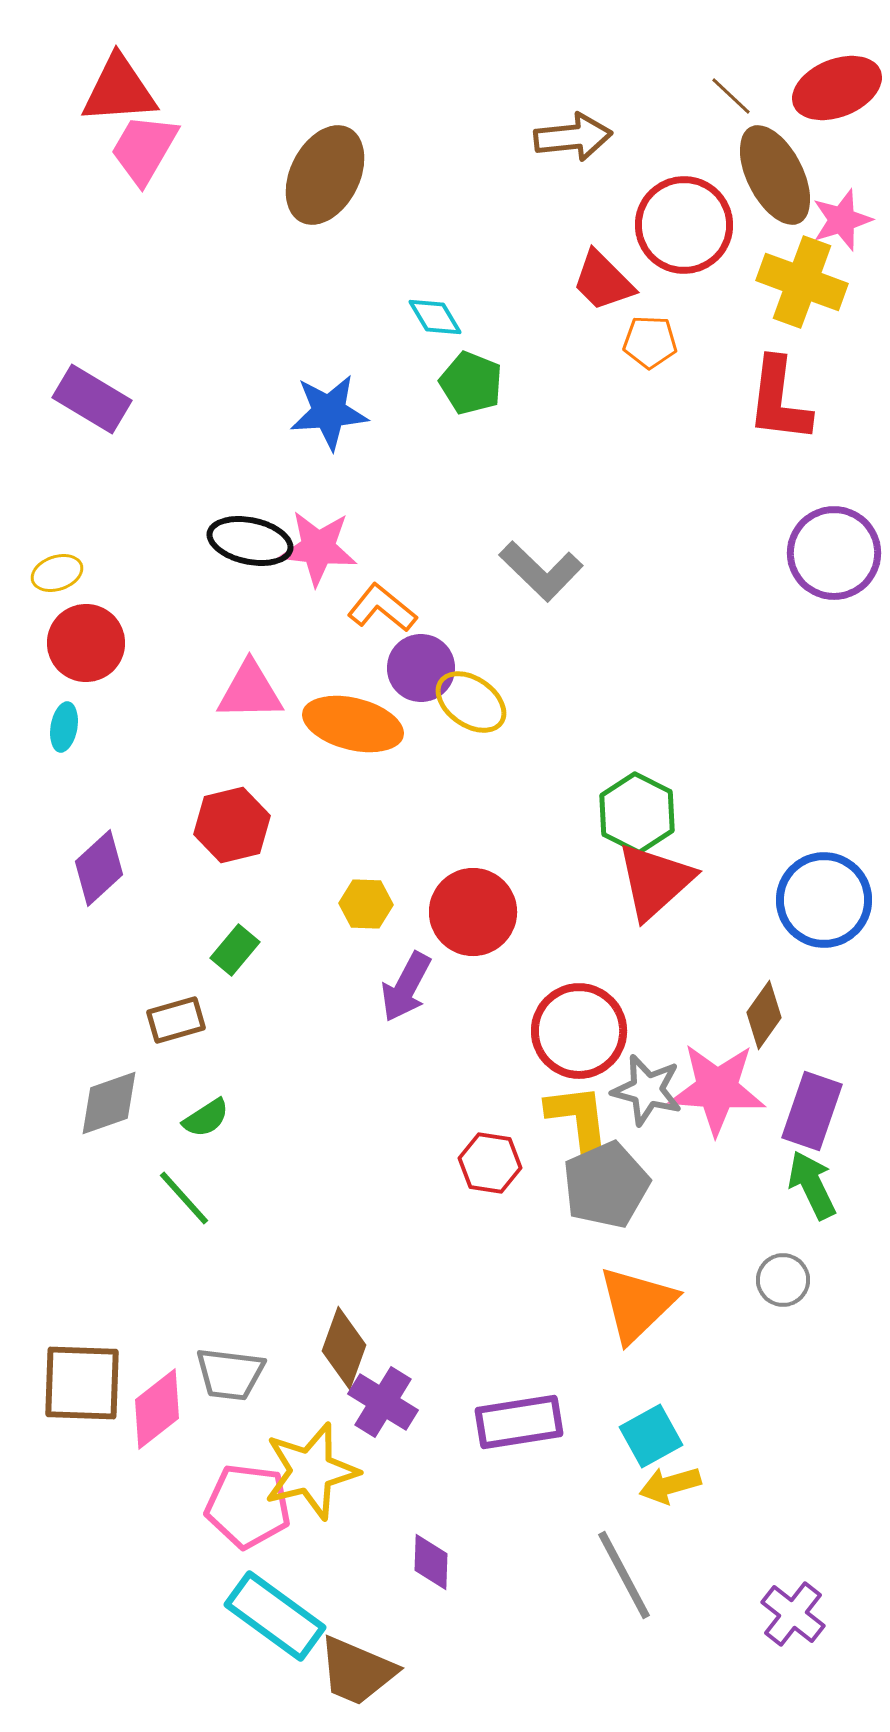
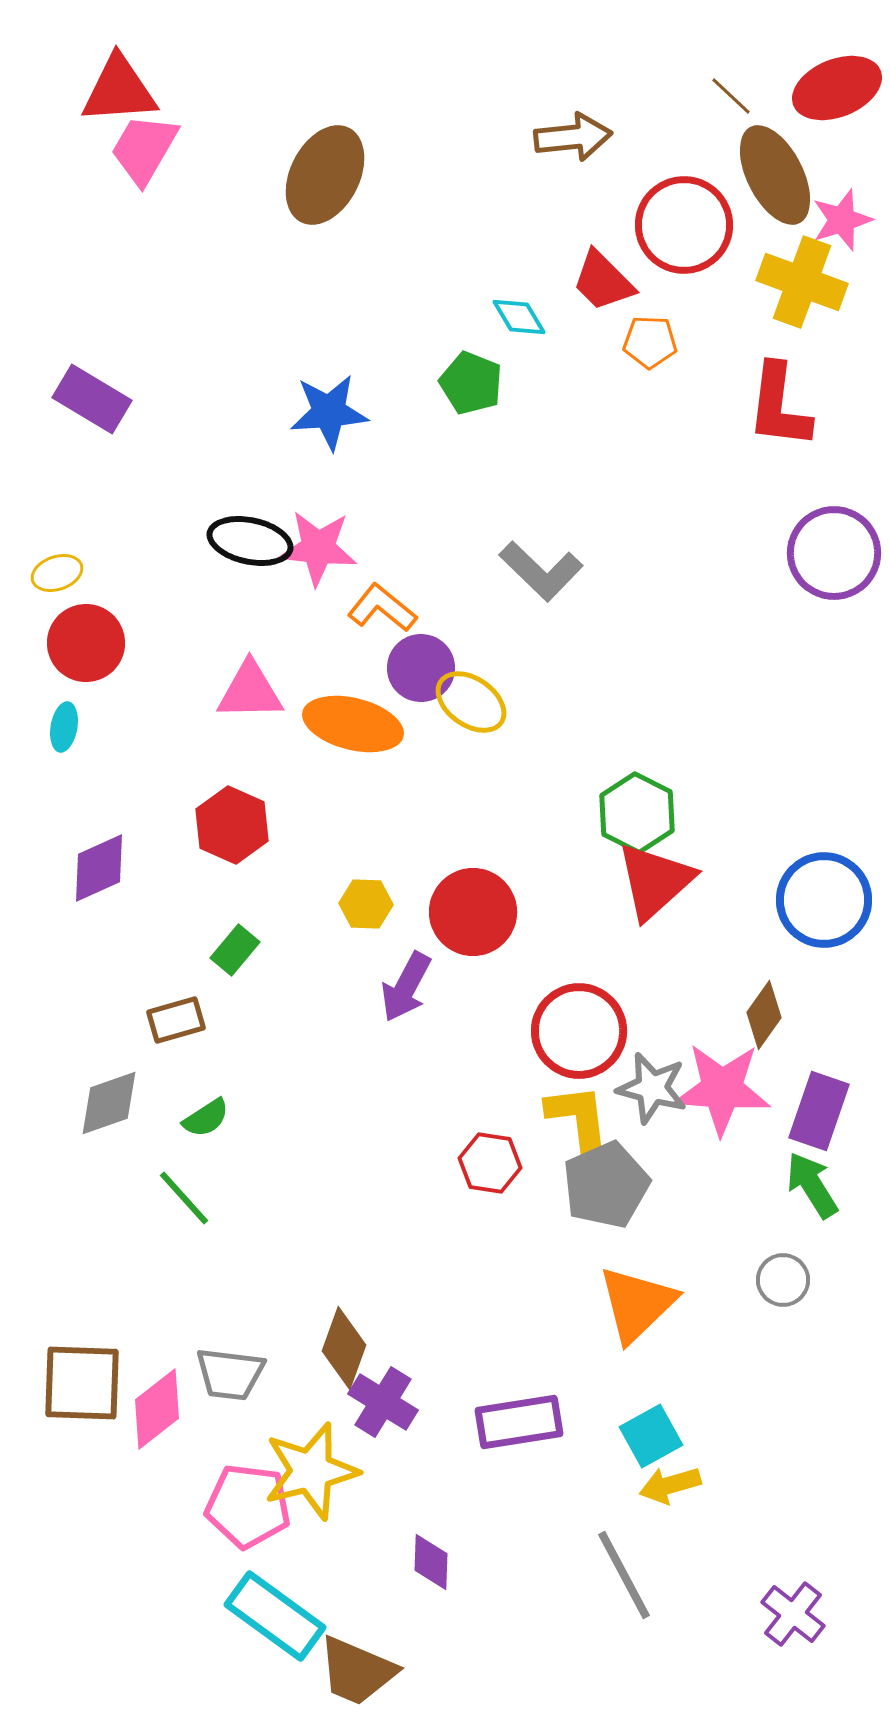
cyan diamond at (435, 317): moved 84 px right
red L-shape at (779, 400): moved 6 px down
red hexagon at (232, 825): rotated 22 degrees counterclockwise
purple diamond at (99, 868): rotated 18 degrees clockwise
pink star at (717, 1089): moved 5 px right
gray star at (647, 1090): moved 5 px right, 2 px up
purple rectangle at (812, 1111): moved 7 px right
green arrow at (812, 1185): rotated 6 degrees counterclockwise
